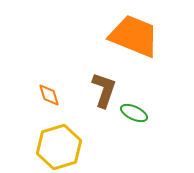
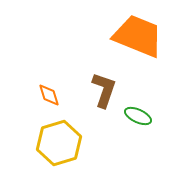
orange trapezoid: moved 4 px right
green ellipse: moved 4 px right, 3 px down
yellow hexagon: moved 4 px up
